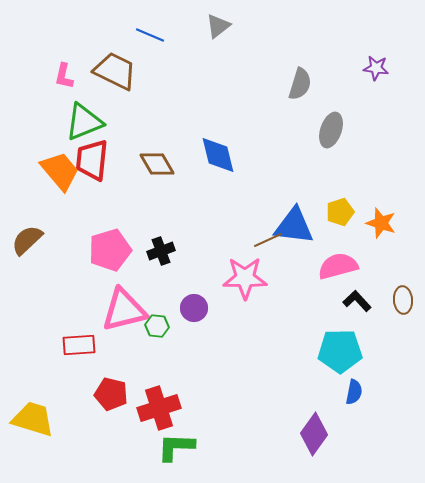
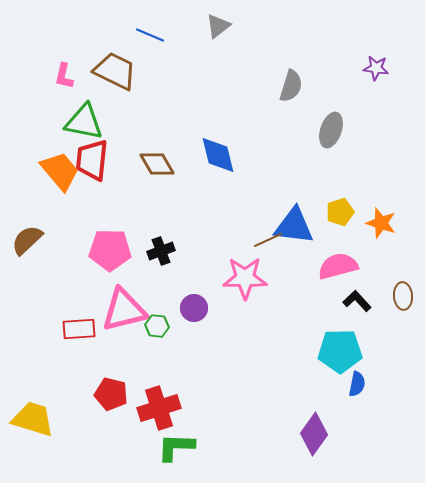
gray semicircle: moved 9 px left, 2 px down
green triangle: rotated 33 degrees clockwise
pink pentagon: rotated 18 degrees clockwise
brown ellipse: moved 4 px up
red rectangle: moved 16 px up
blue semicircle: moved 3 px right, 8 px up
